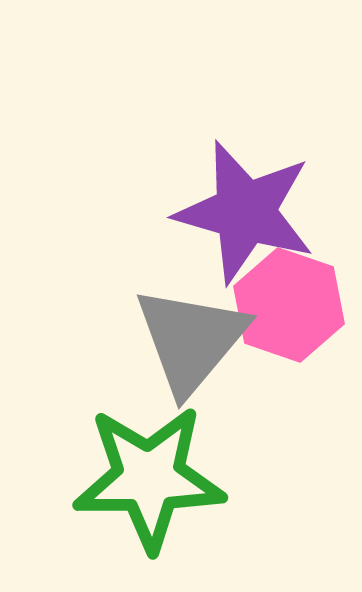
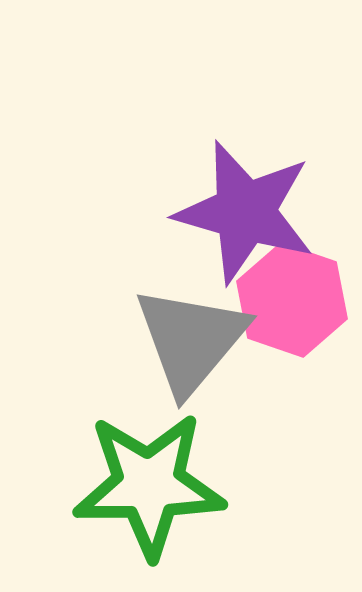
pink hexagon: moved 3 px right, 5 px up
green star: moved 7 px down
